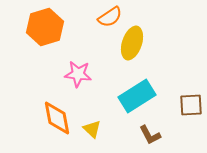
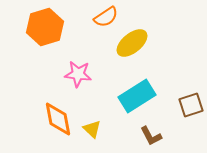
orange semicircle: moved 4 px left
yellow ellipse: rotated 32 degrees clockwise
brown square: rotated 15 degrees counterclockwise
orange diamond: moved 1 px right, 1 px down
brown L-shape: moved 1 px right, 1 px down
